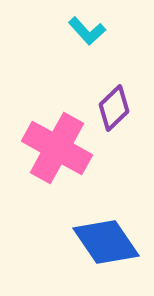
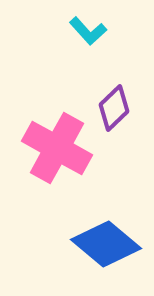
cyan L-shape: moved 1 px right
blue diamond: moved 2 px down; rotated 16 degrees counterclockwise
